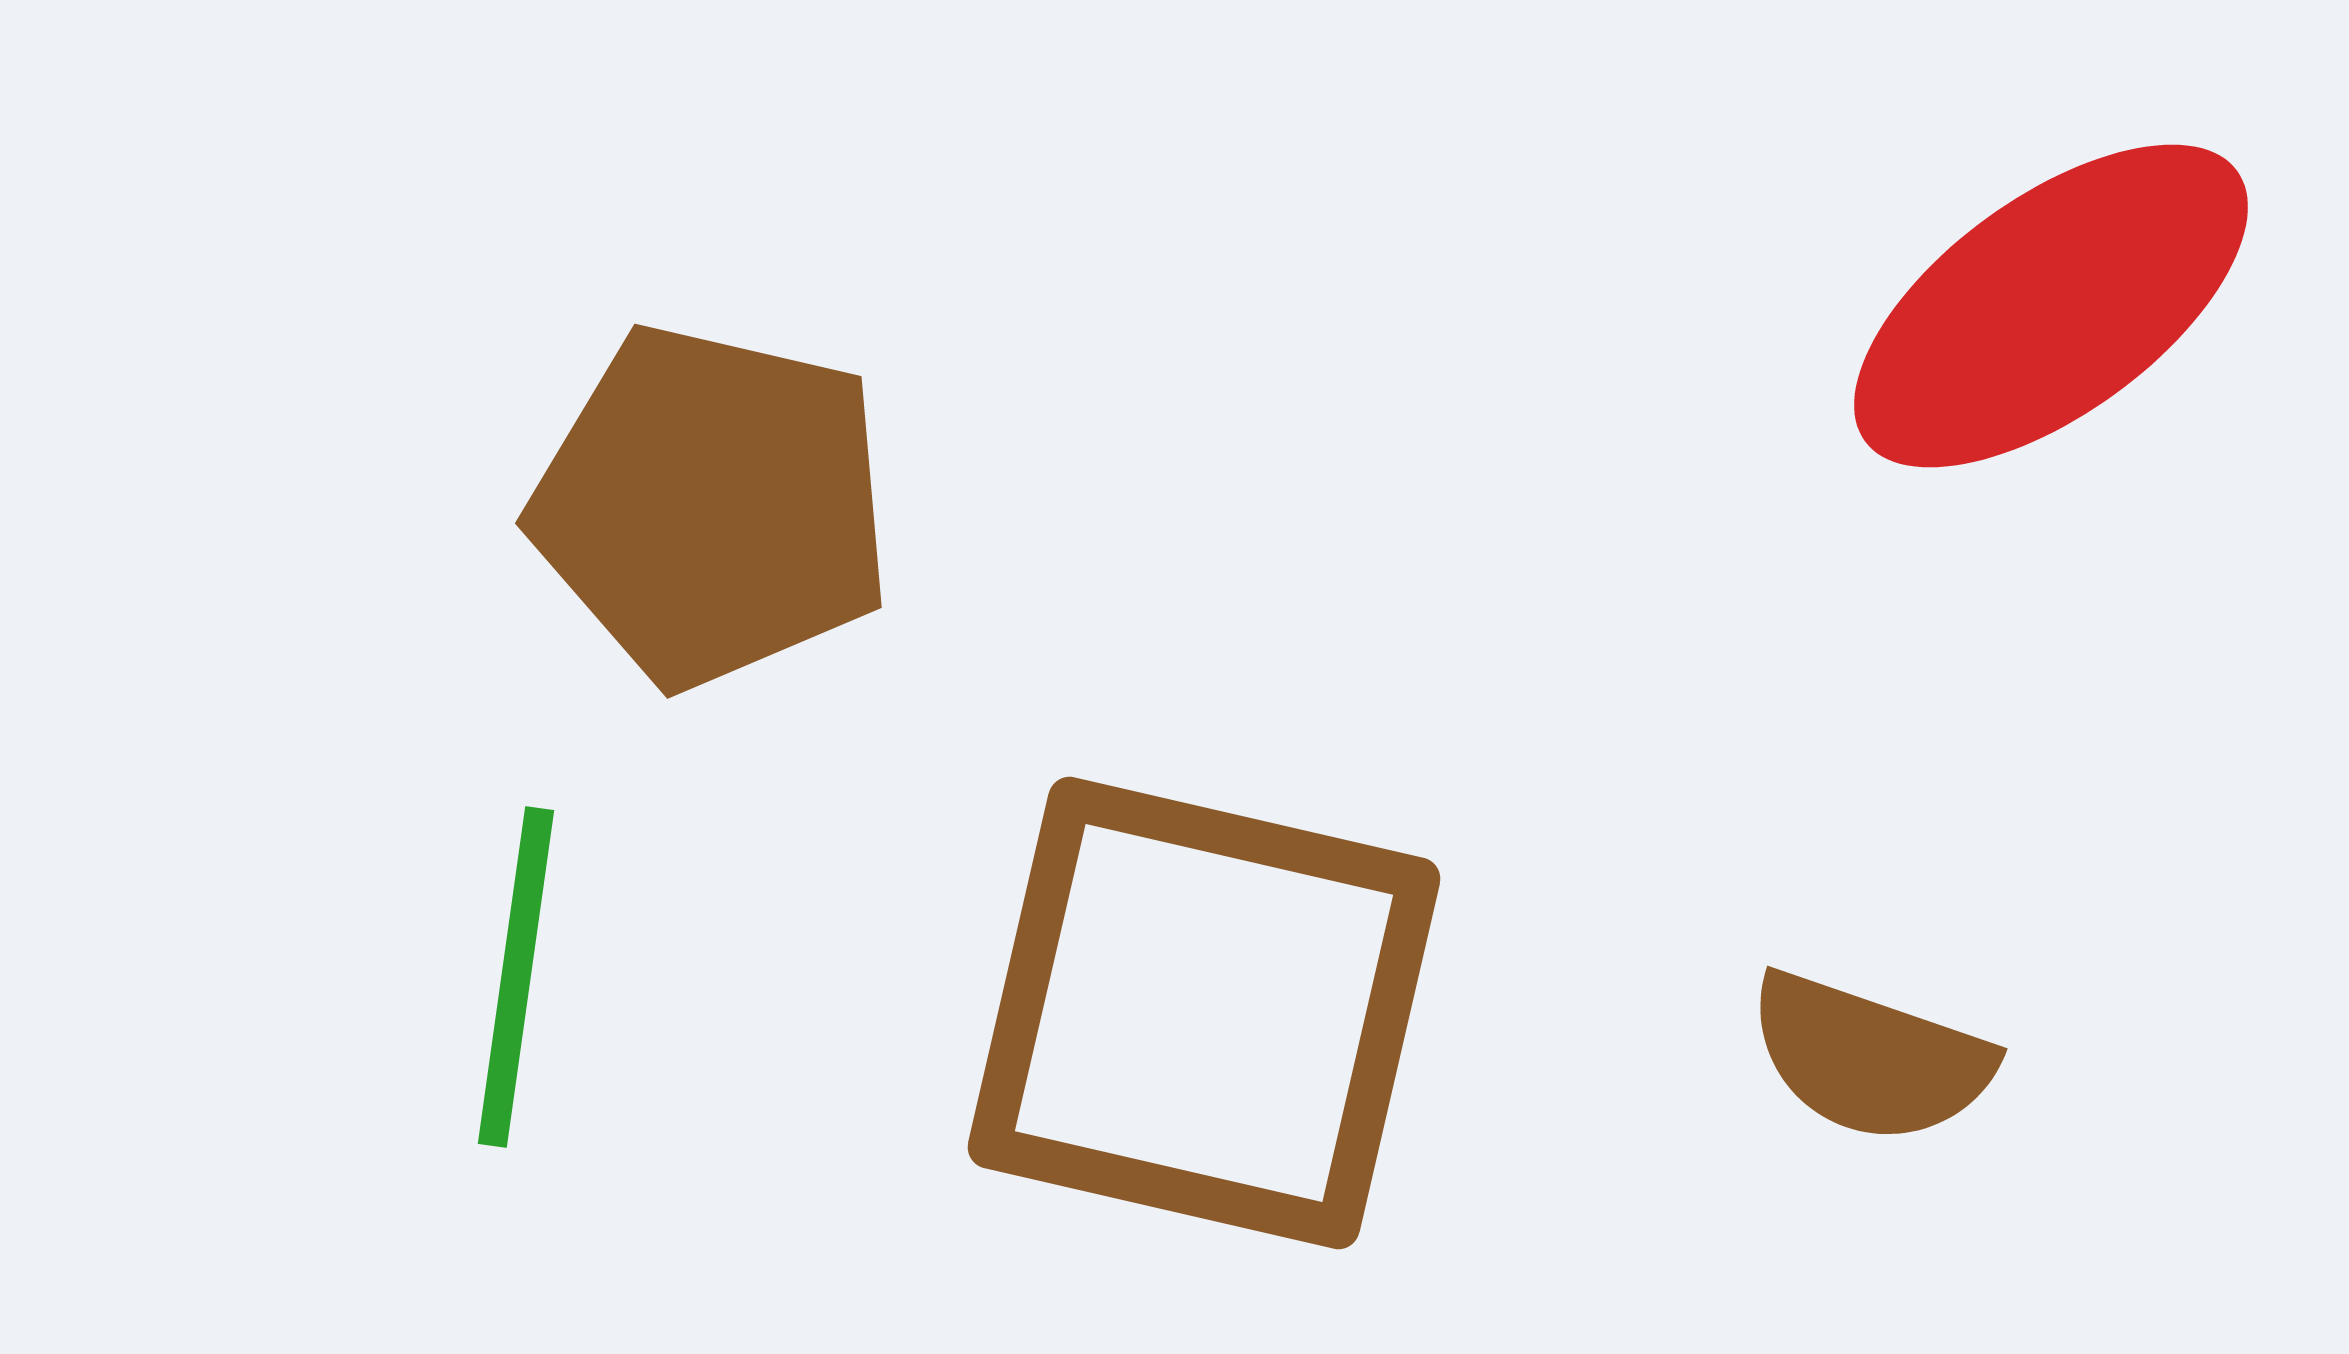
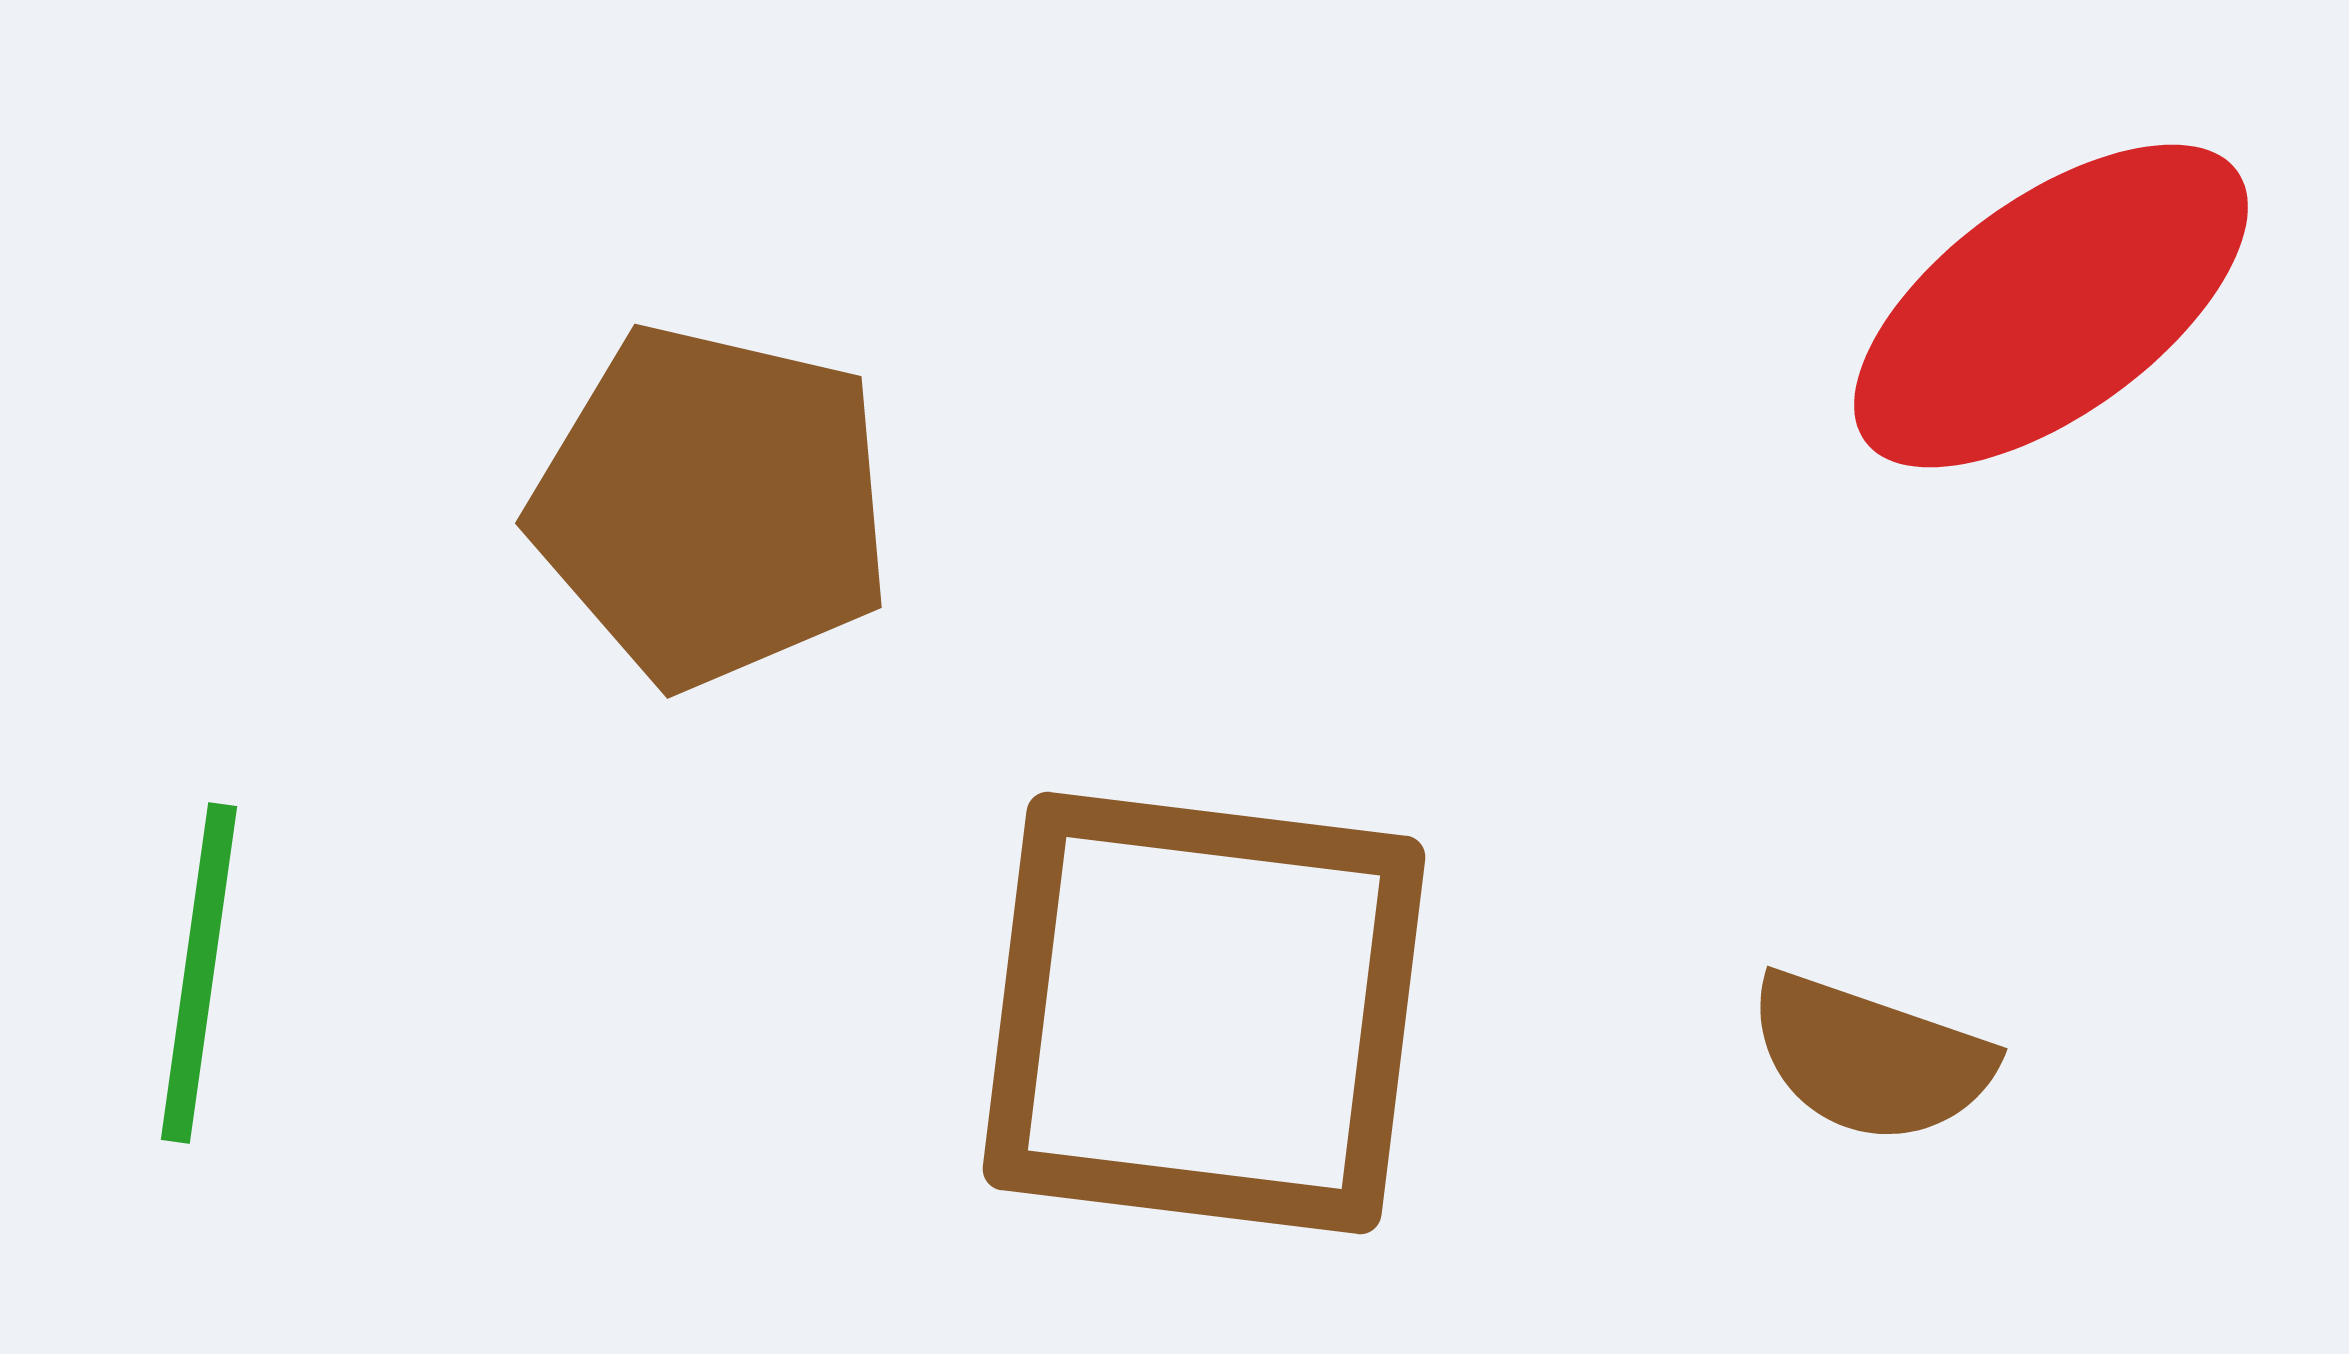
green line: moved 317 px left, 4 px up
brown square: rotated 6 degrees counterclockwise
